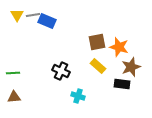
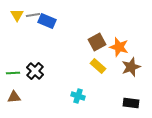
brown square: rotated 18 degrees counterclockwise
black cross: moved 26 px left; rotated 18 degrees clockwise
black rectangle: moved 9 px right, 19 px down
